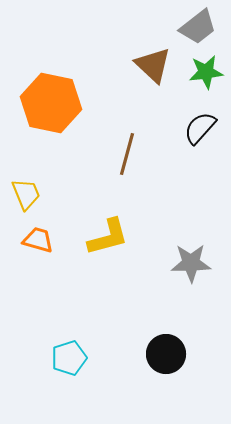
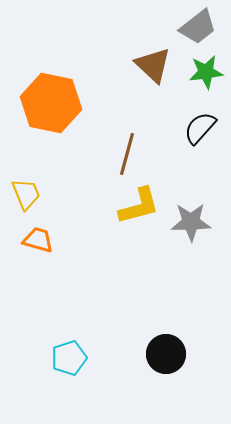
yellow L-shape: moved 31 px right, 31 px up
gray star: moved 41 px up
